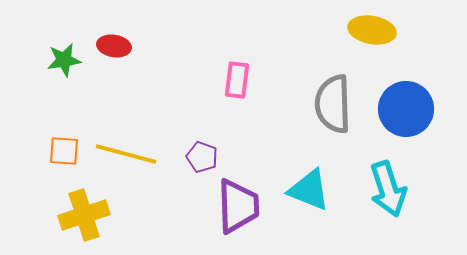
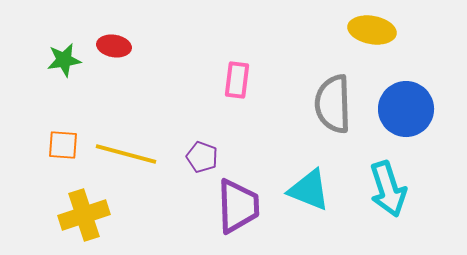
orange square: moved 1 px left, 6 px up
